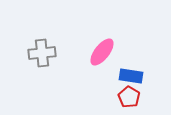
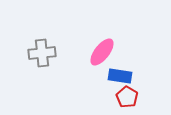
blue rectangle: moved 11 px left
red pentagon: moved 2 px left
